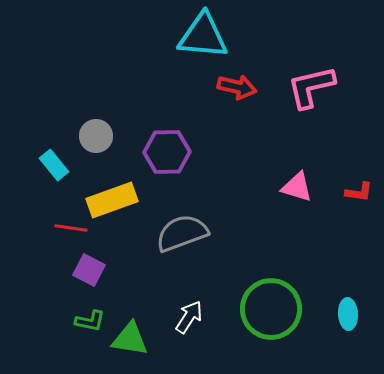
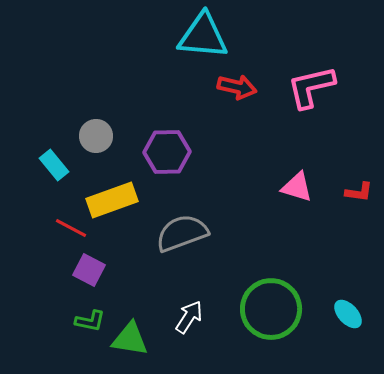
red line: rotated 20 degrees clockwise
cyan ellipse: rotated 40 degrees counterclockwise
